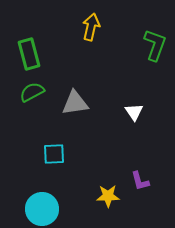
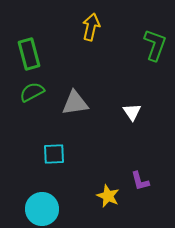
white triangle: moved 2 px left
yellow star: rotated 25 degrees clockwise
